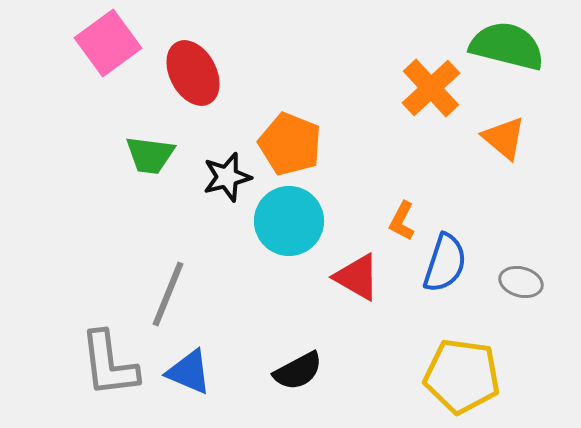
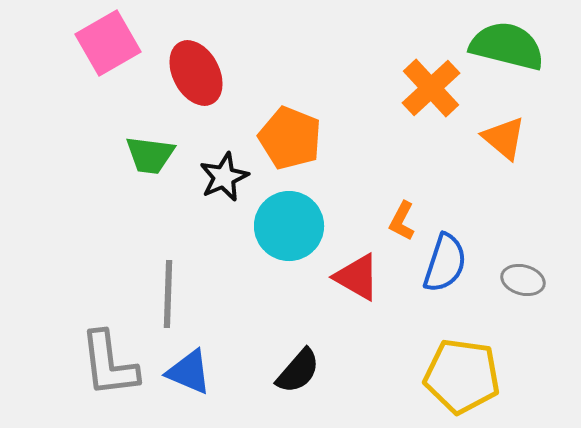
pink square: rotated 6 degrees clockwise
red ellipse: moved 3 px right
orange pentagon: moved 6 px up
black star: moved 3 px left; rotated 9 degrees counterclockwise
cyan circle: moved 5 px down
gray ellipse: moved 2 px right, 2 px up
gray line: rotated 20 degrees counterclockwise
black semicircle: rotated 21 degrees counterclockwise
